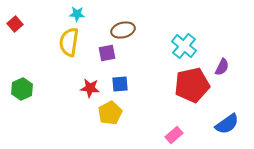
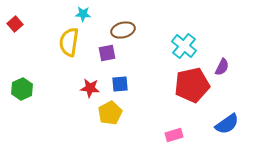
cyan star: moved 6 px right
pink rectangle: rotated 24 degrees clockwise
